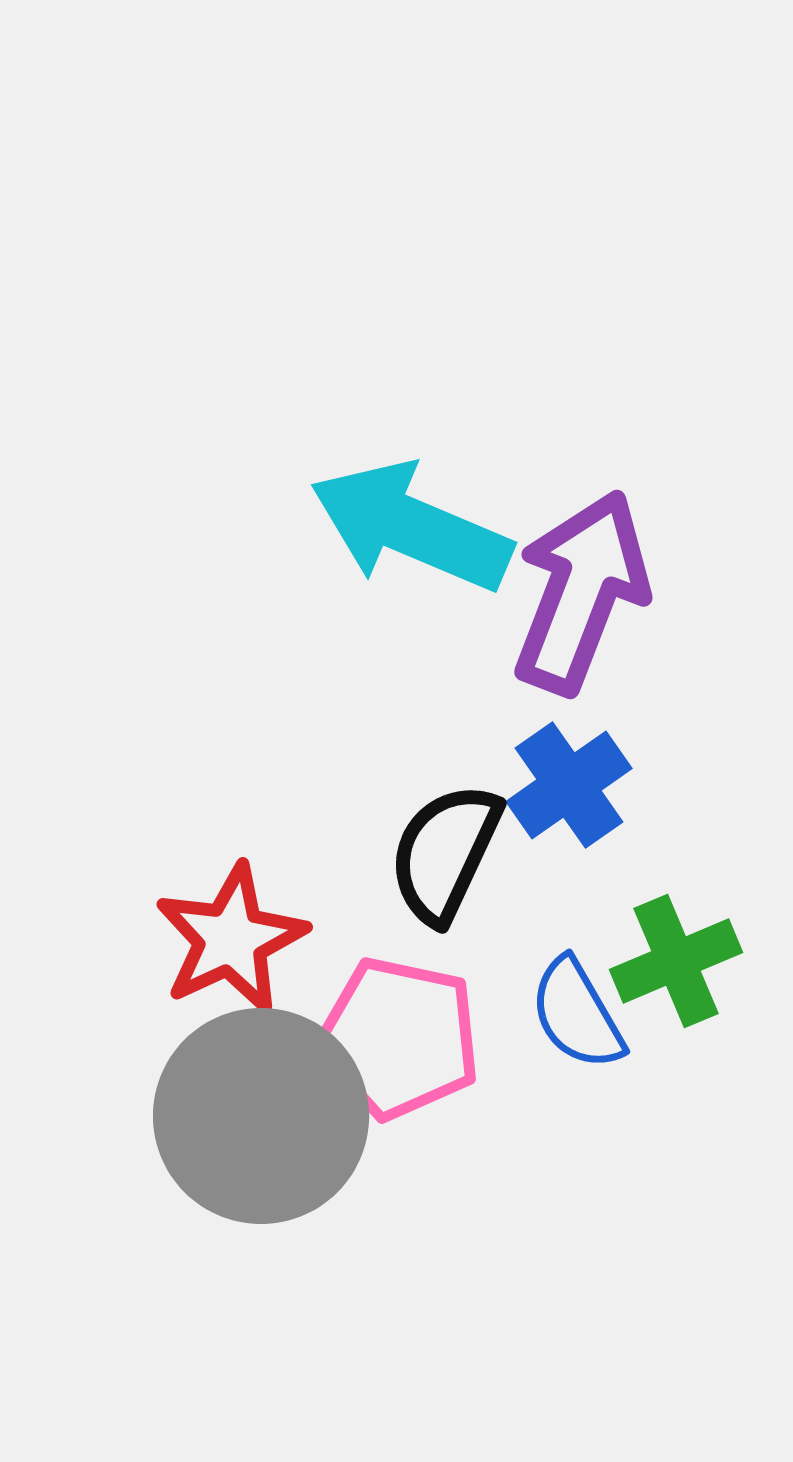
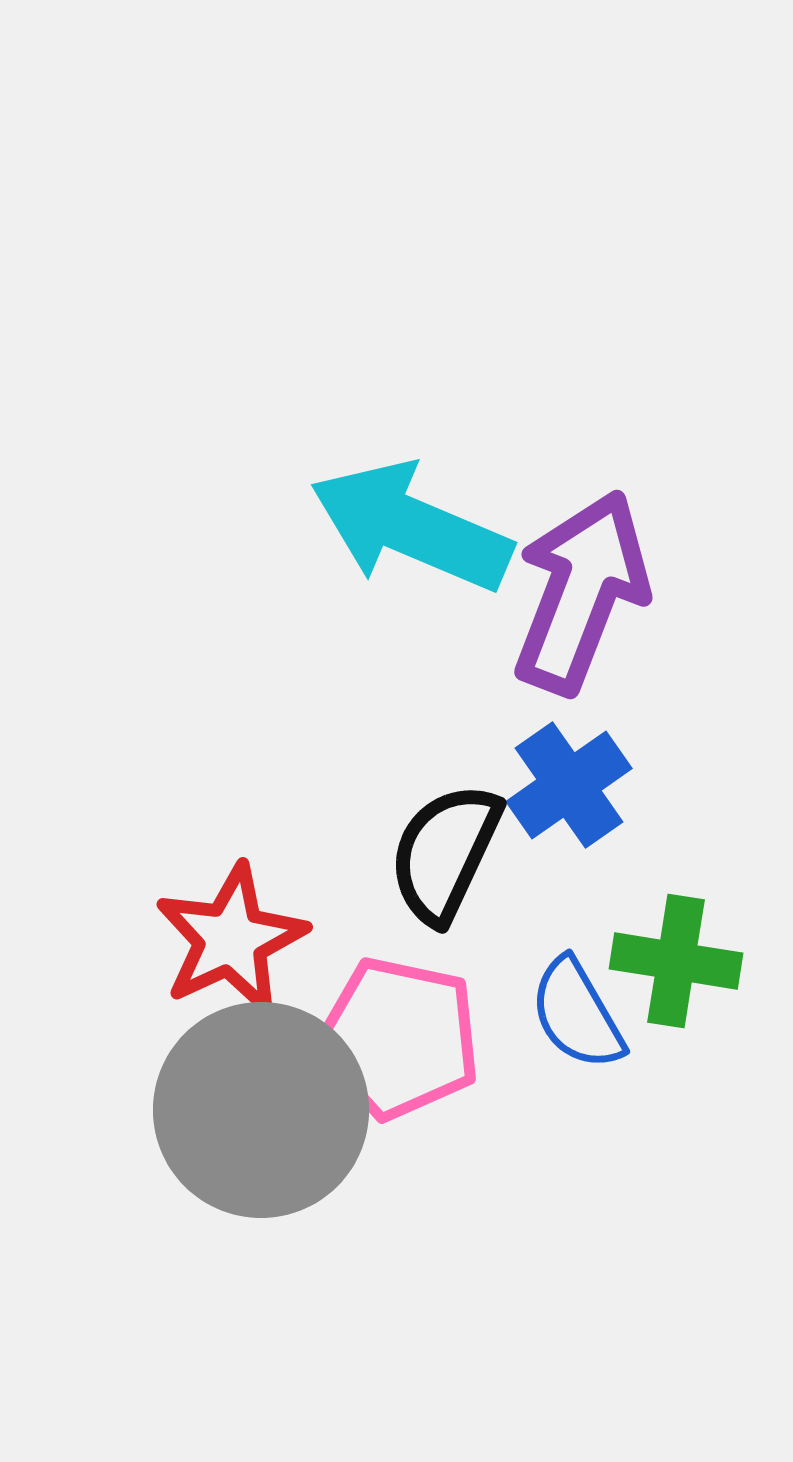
green cross: rotated 32 degrees clockwise
gray circle: moved 6 px up
